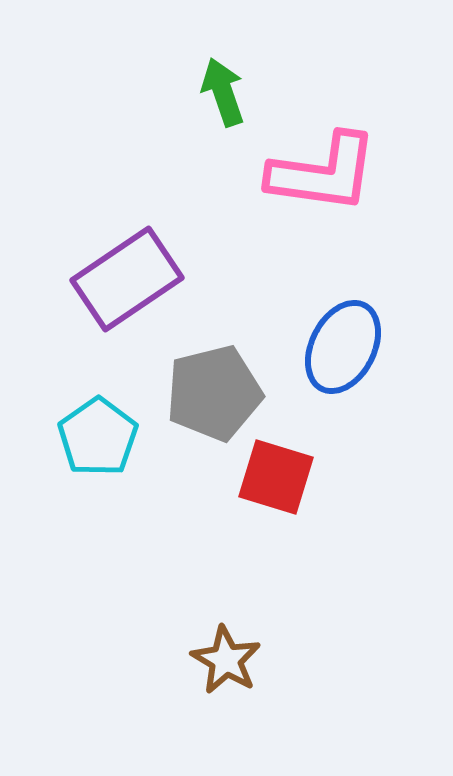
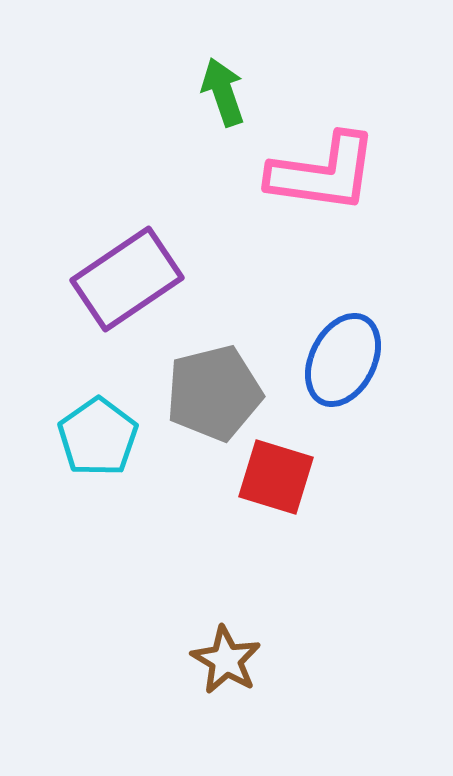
blue ellipse: moved 13 px down
